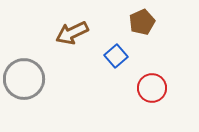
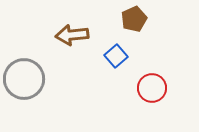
brown pentagon: moved 8 px left, 3 px up
brown arrow: moved 2 px down; rotated 20 degrees clockwise
